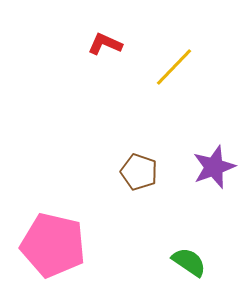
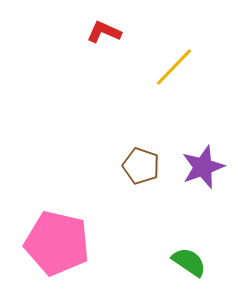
red L-shape: moved 1 px left, 12 px up
purple star: moved 11 px left
brown pentagon: moved 2 px right, 6 px up
pink pentagon: moved 4 px right, 2 px up
